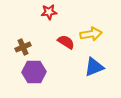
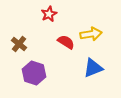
red star: moved 2 px down; rotated 21 degrees counterclockwise
brown cross: moved 4 px left, 3 px up; rotated 28 degrees counterclockwise
blue triangle: moved 1 px left, 1 px down
purple hexagon: moved 1 px down; rotated 20 degrees clockwise
